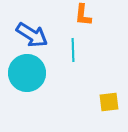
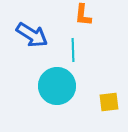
cyan circle: moved 30 px right, 13 px down
